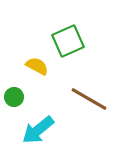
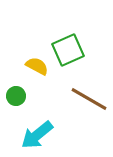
green square: moved 9 px down
green circle: moved 2 px right, 1 px up
cyan arrow: moved 1 px left, 5 px down
